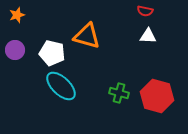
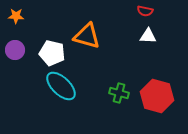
orange star: moved 1 px left, 1 px down; rotated 21 degrees clockwise
